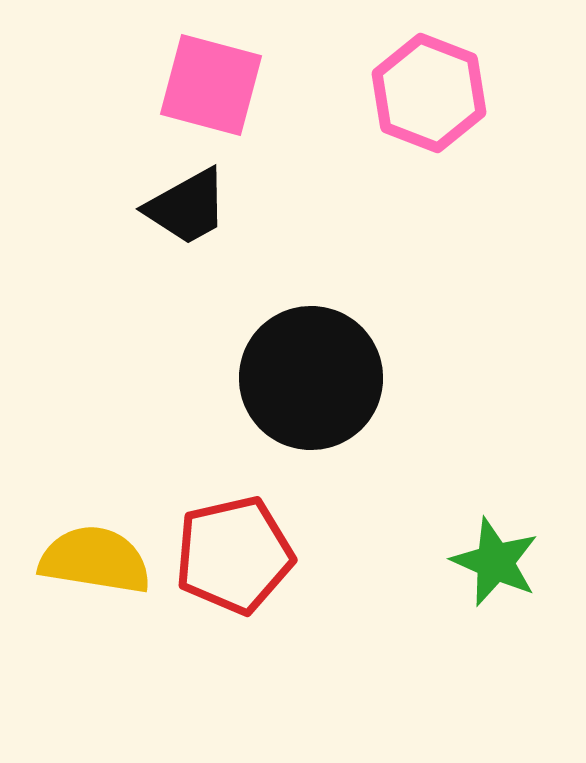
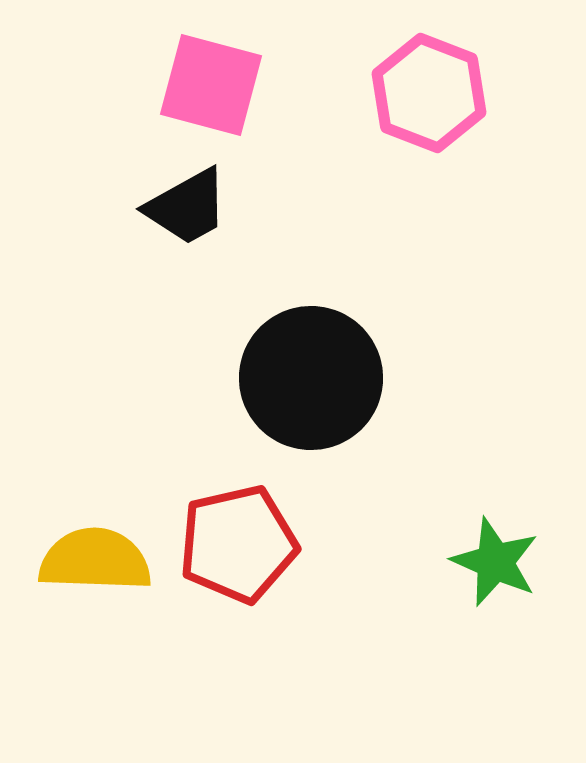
red pentagon: moved 4 px right, 11 px up
yellow semicircle: rotated 7 degrees counterclockwise
